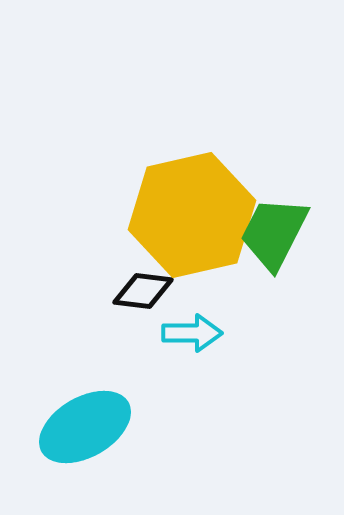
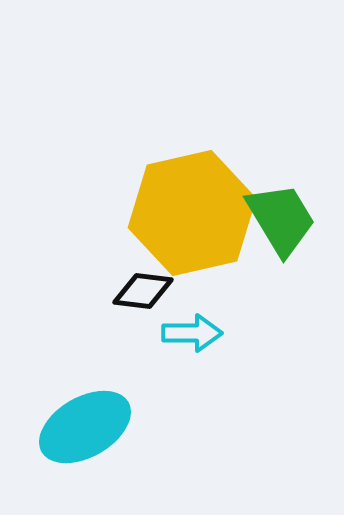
yellow hexagon: moved 2 px up
green trapezoid: moved 7 px right, 14 px up; rotated 122 degrees clockwise
